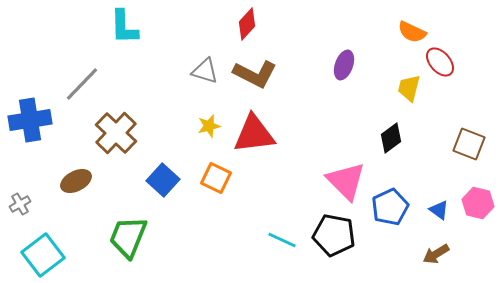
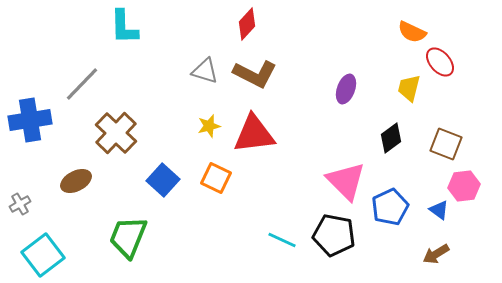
purple ellipse: moved 2 px right, 24 px down
brown square: moved 23 px left
pink hexagon: moved 14 px left, 17 px up; rotated 20 degrees counterclockwise
